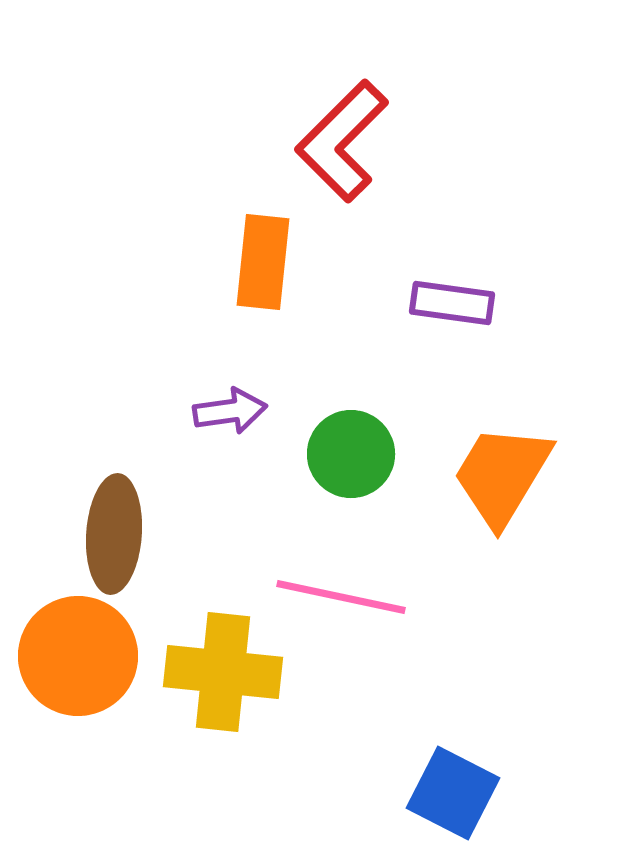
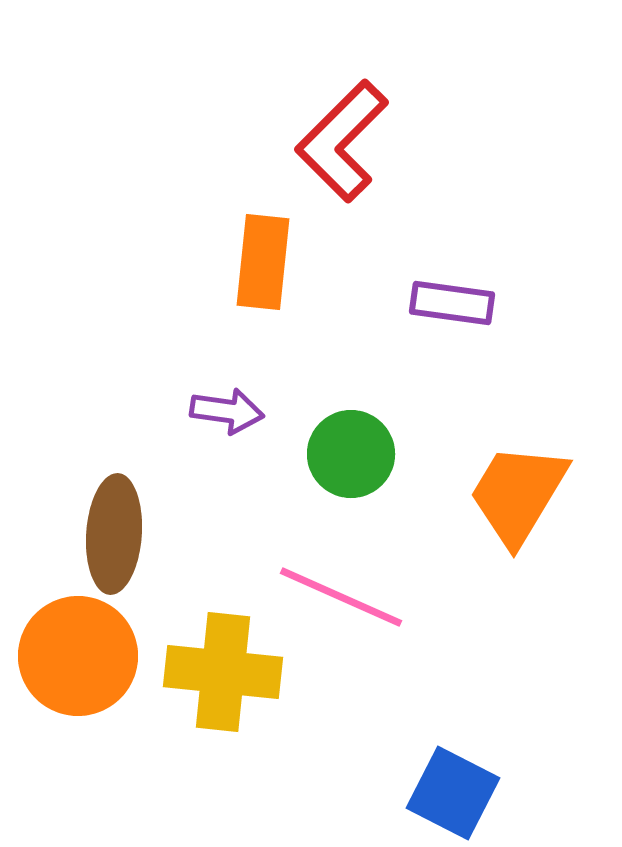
purple arrow: moved 3 px left; rotated 16 degrees clockwise
orange trapezoid: moved 16 px right, 19 px down
pink line: rotated 12 degrees clockwise
